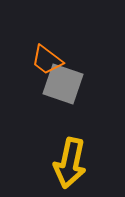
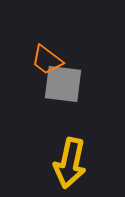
gray square: rotated 12 degrees counterclockwise
